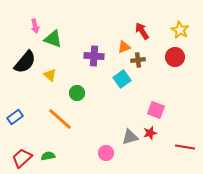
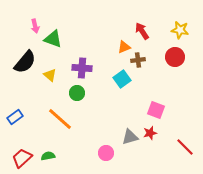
yellow star: rotated 18 degrees counterclockwise
purple cross: moved 12 px left, 12 px down
red line: rotated 36 degrees clockwise
